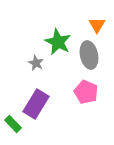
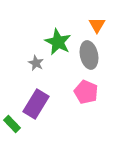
green rectangle: moved 1 px left
